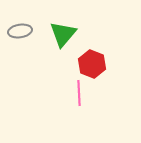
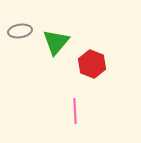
green triangle: moved 7 px left, 8 px down
pink line: moved 4 px left, 18 px down
